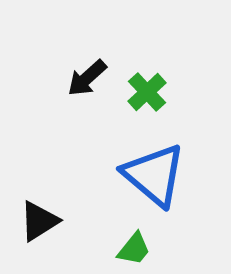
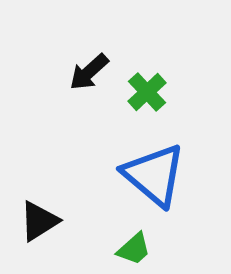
black arrow: moved 2 px right, 6 px up
green trapezoid: rotated 9 degrees clockwise
